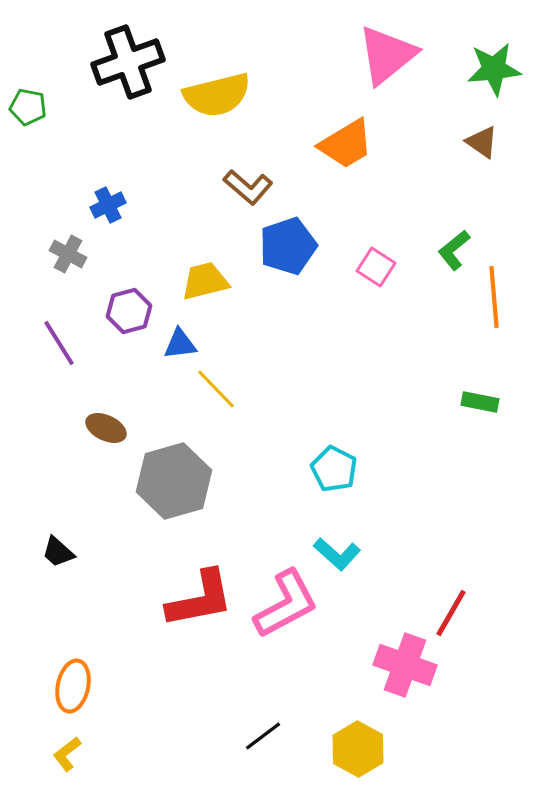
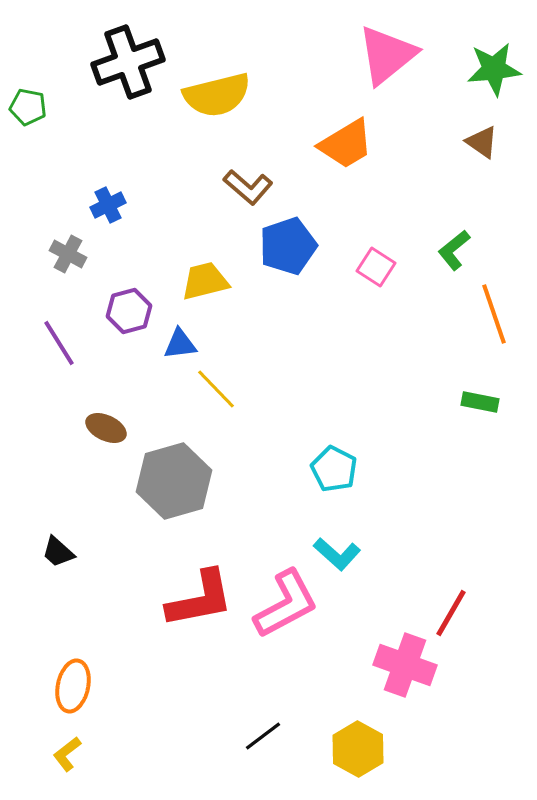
orange line: moved 17 px down; rotated 14 degrees counterclockwise
